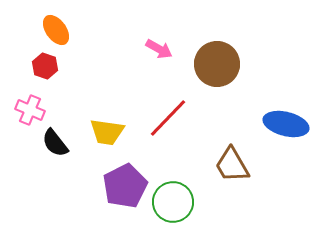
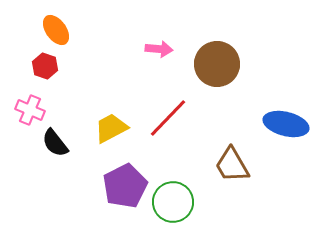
pink arrow: rotated 24 degrees counterclockwise
yellow trapezoid: moved 4 px right, 4 px up; rotated 144 degrees clockwise
